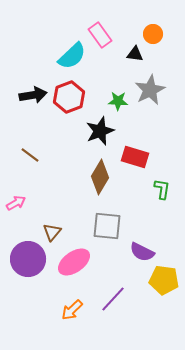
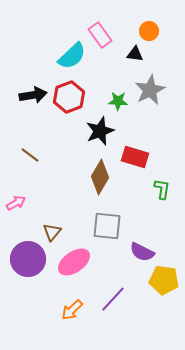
orange circle: moved 4 px left, 3 px up
